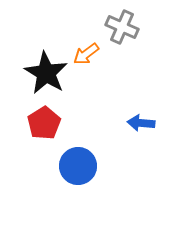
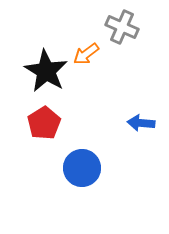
black star: moved 2 px up
blue circle: moved 4 px right, 2 px down
